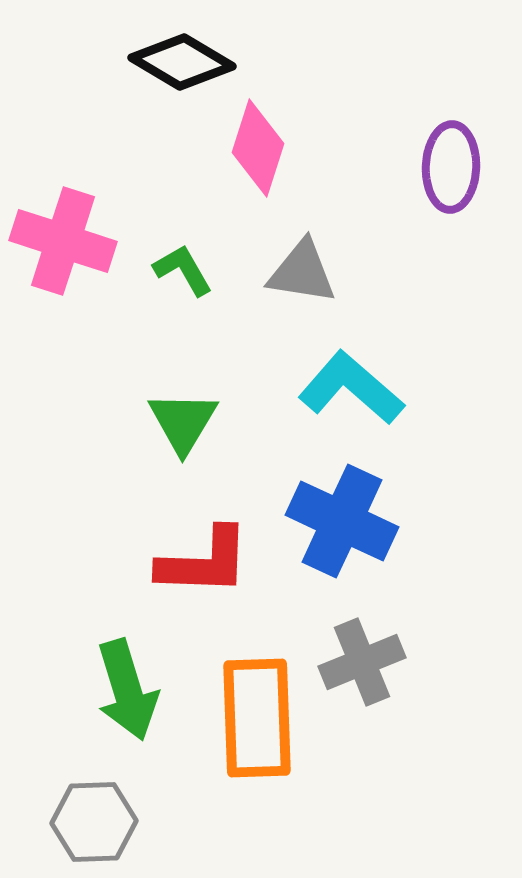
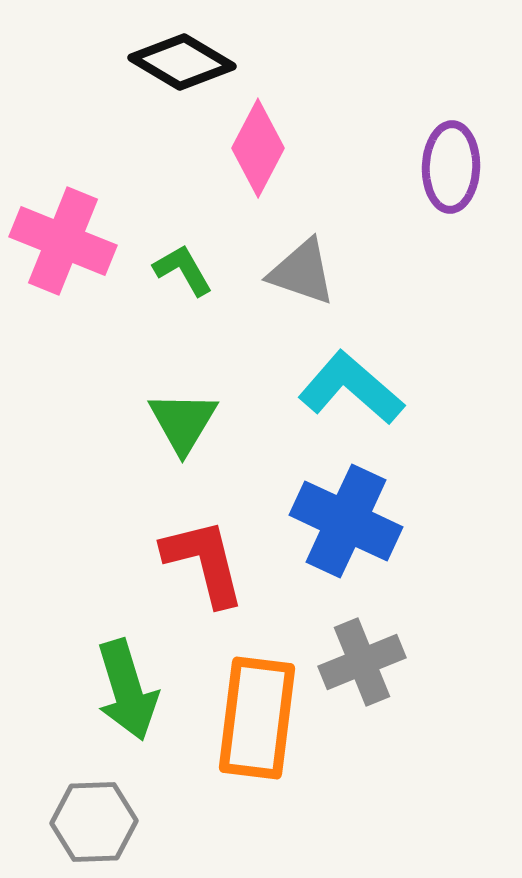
pink diamond: rotated 10 degrees clockwise
pink cross: rotated 4 degrees clockwise
gray triangle: rotated 10 degrees clockwise
blue cross: moved 4 px right
red L-shape: rotated 106 degrees counterclockwise
orange rectangle: rotated 9 degrees clockwise
